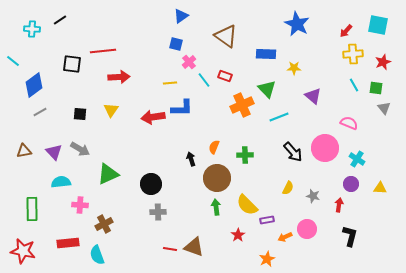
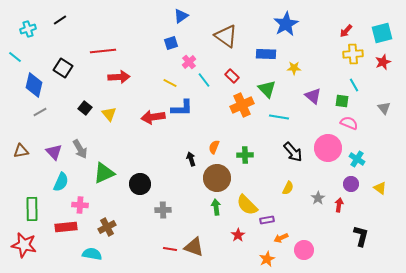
blue star at (297, 24): moved 11 px left; rotated 15 degrees clockwise
cyan square at (378, 25): moved 4 px right, 8 px down; rotated 25 degrees counterclockwise
cyan cross at (32, 29): moved 4 px left; rotated 21 degrees counterclockwise
blue square at (176, 44): moved 5 px left, 1 px up; rotated 32 degrees counterclockwise
cyan line at (13, 61): moved 2 px right, 4 px up
black square at (72, 64): moved 9 px left, 4 px down; rotated 24 degrees clockwise
red rectangle at (225, 76): moved 7 px right; rotated 24 degrees clockwise
yellow line at (170, 83): rotated 32 degrees clockwise
blue diamond at (34, 85): rotated 40 degrees counterclockwise
green square at (376, 88): moved 34 px left, 13 px down
yellow triangle at (111, 110): moved 2 px left, 4 px down; rotated 14 degrees counterclockwise
black square at (80, 114): moved 5 px right, 6 px up; rotated 32 degrees clockwise
cyan line at (279, 117): rotated 30 degrees clockwise
pink circle at (325, 148): moved 3 px right
gray arrow at (80, 149): rotated 30 degrees clockwise
brown triangle at (24, 151): moved 3 px left
green triangle at (108, 174): moved 4 px left, 1 px up
cyan semicircle at (61, 182): rotated 120 degrees clockwise
black circle at (151, 184): moved 11 px left
yellow triangle at (380, 188): rotated 32 degrees clockwise
gray star at (313, 196): moved 5 px right, 2 px down; rotated 24 degrees clockwise
gray cross at (158, 212): moved 5 px right, 2 px up
brown cross at (104, 224): moved 3 px right, 3 px down
pink circle at (307, 229): moved 3 px left, 21 px down
black L-shape at (350, 236): moved 11 px right
orange arrow at (285, 237): moved 4 px left, 1 px down
red rectangle at (68, 243): moved 2 px left, 16 px up
red star at (23, 251): moved 1 px right, 6 px up
cyan semicircle at (97, 255): moved 5 px left, 1 px up; rotated 120 degrees clockwise
